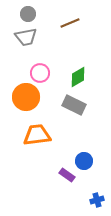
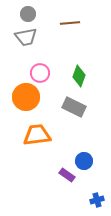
brown line: rotated 18 degrees clockwise
green diamond: moved 1 px right, 1 px up; rotated 40 degrees counterclockwise
gray rectangle: moved 2 px down
